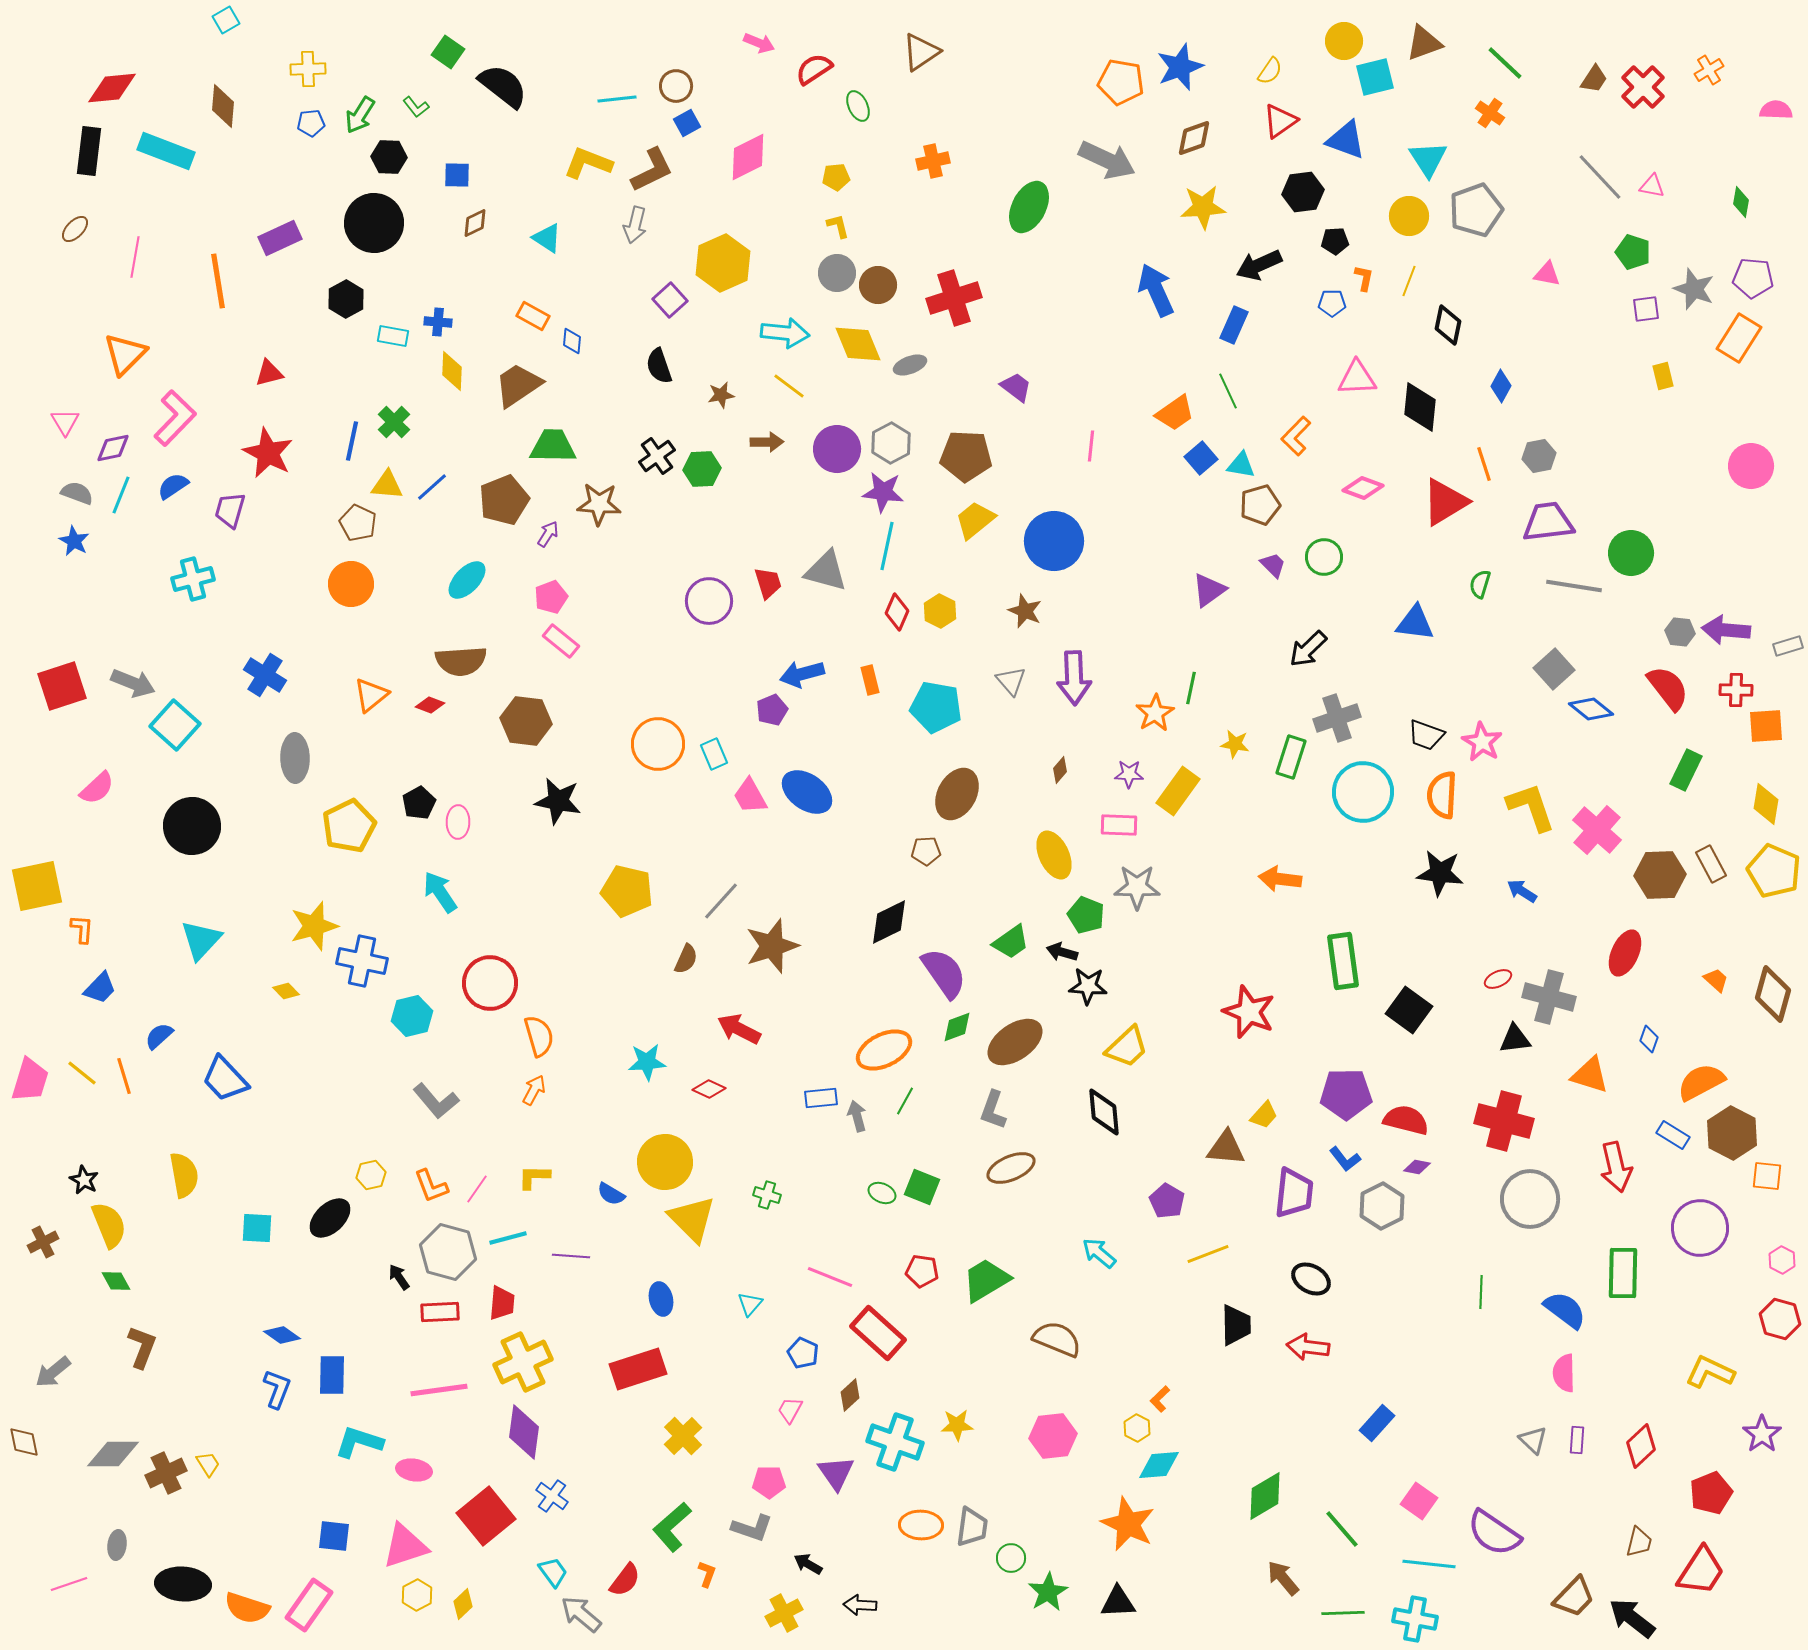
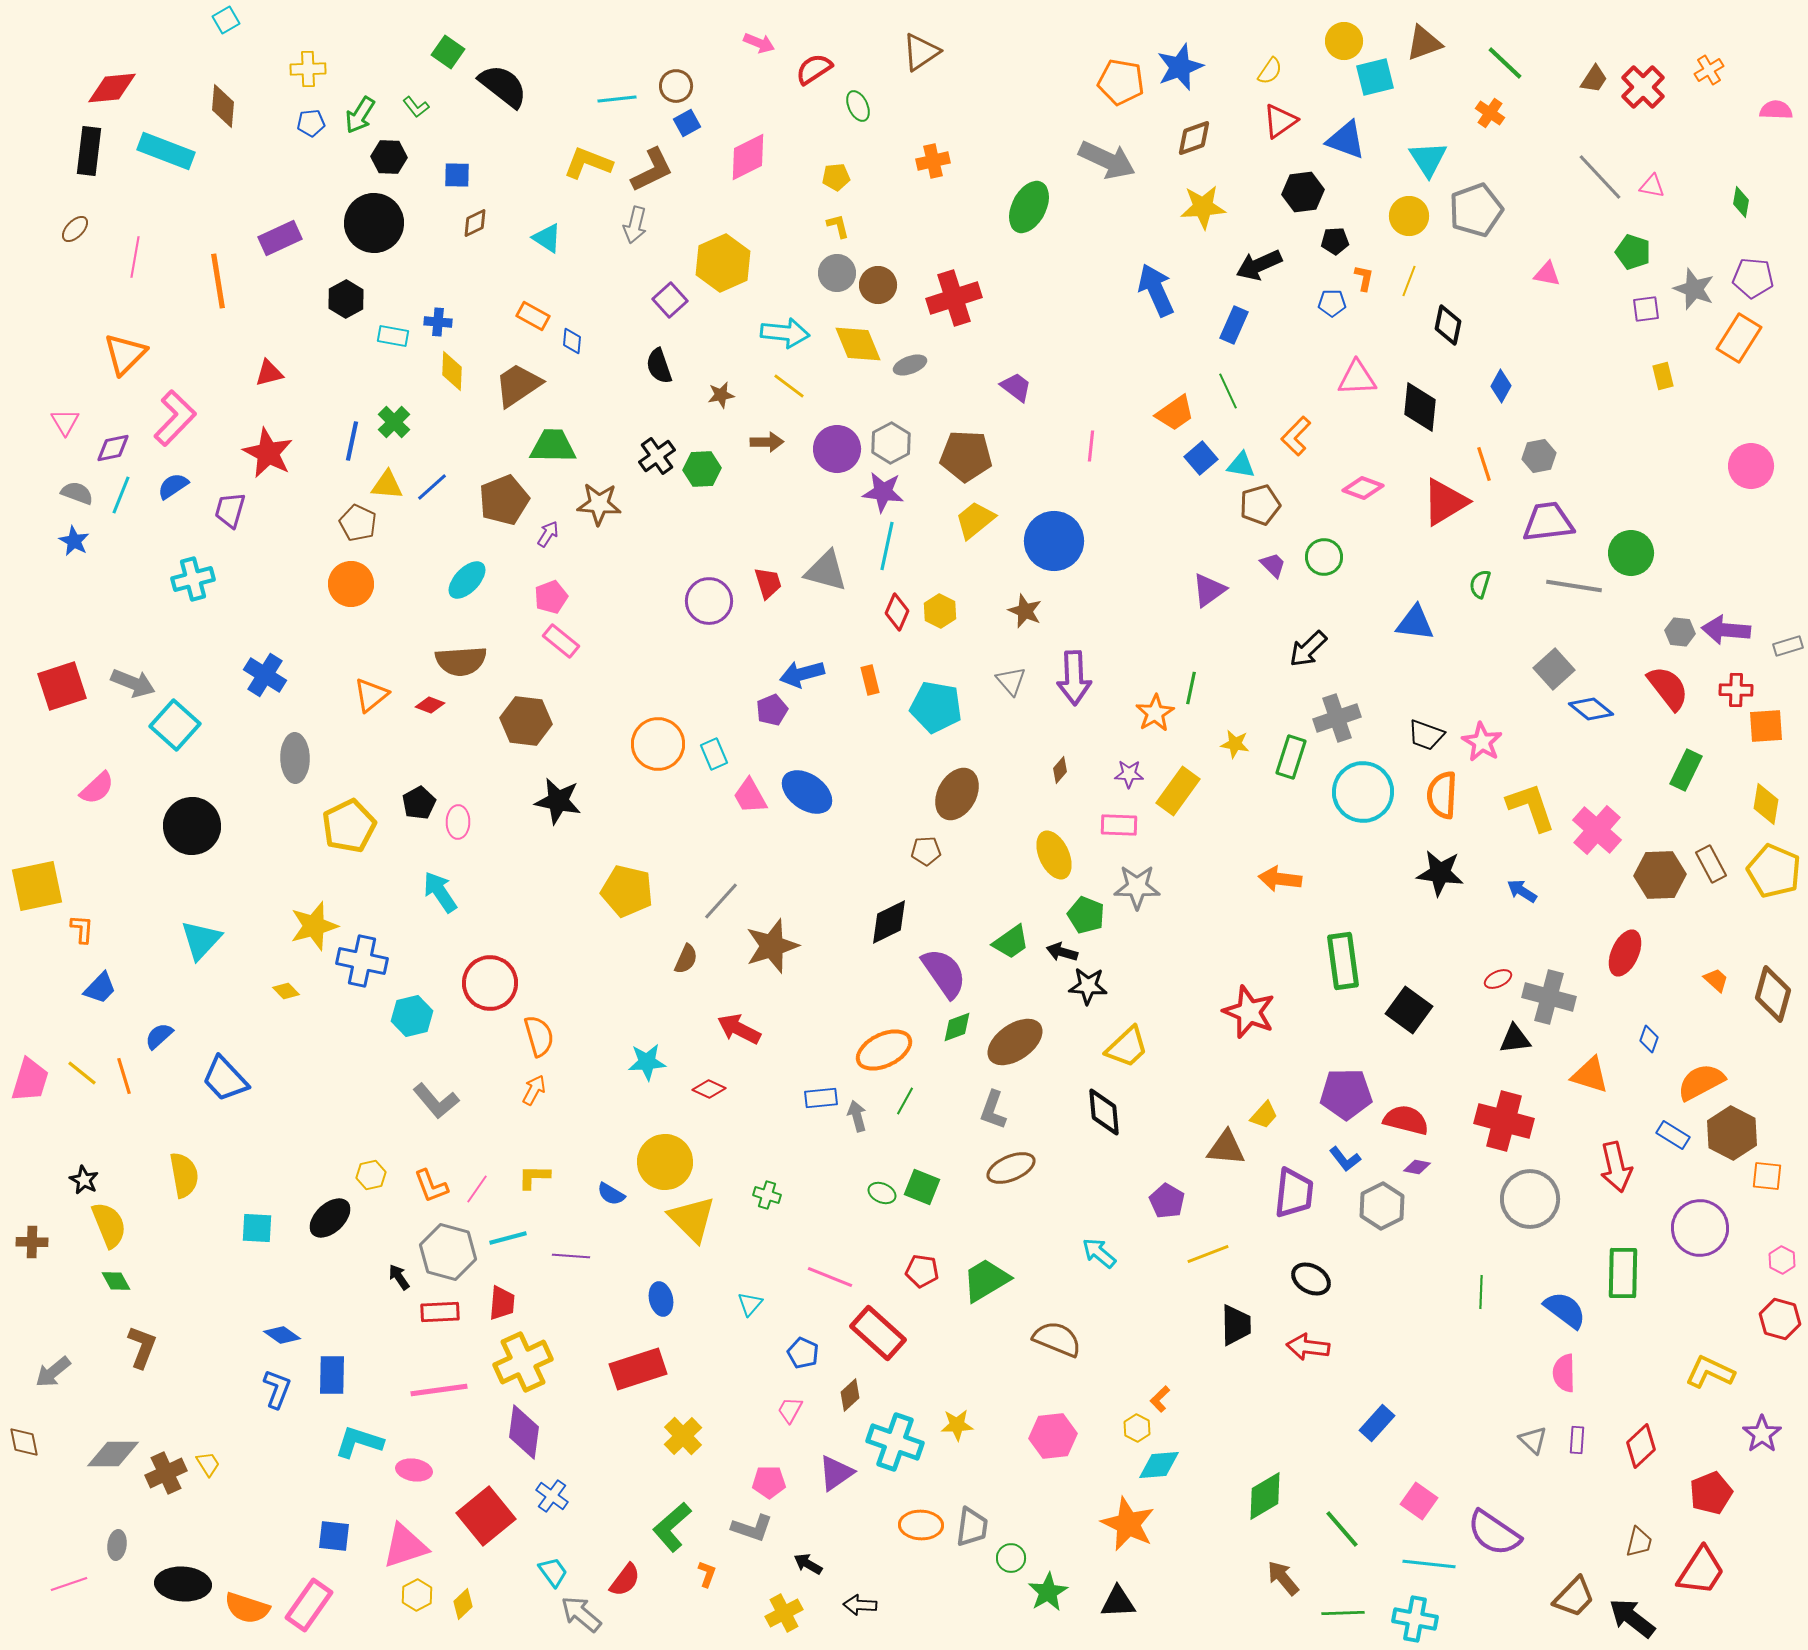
brown cross at (43, 1242): moved 11 px left; rotated 28 degrees clockwise
purple triangle at (836, 1473): rotated 30 degrees clockwise
